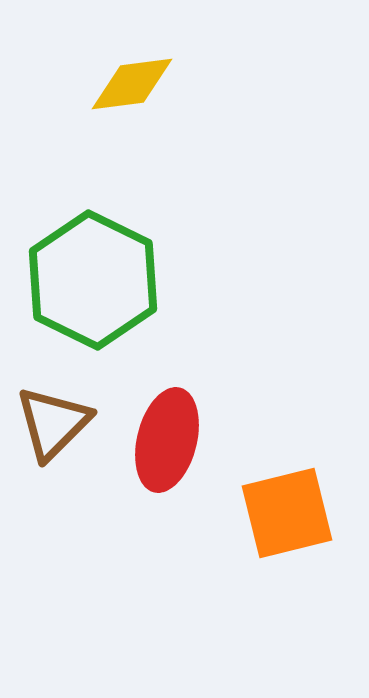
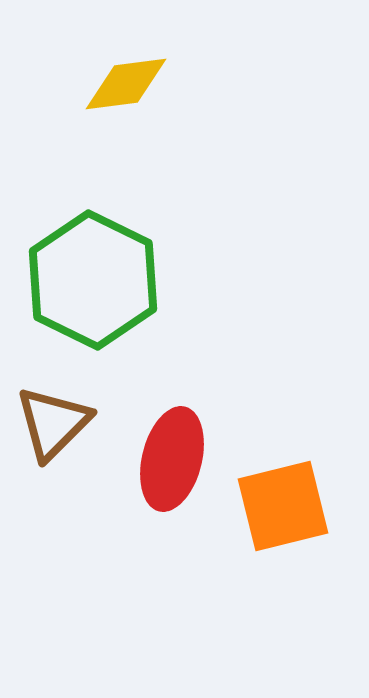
yellow diamond: moved 6 px left
red ellipse: moved 5 px right, 19 px down
orange square: moved 4 px left, 7 px up
